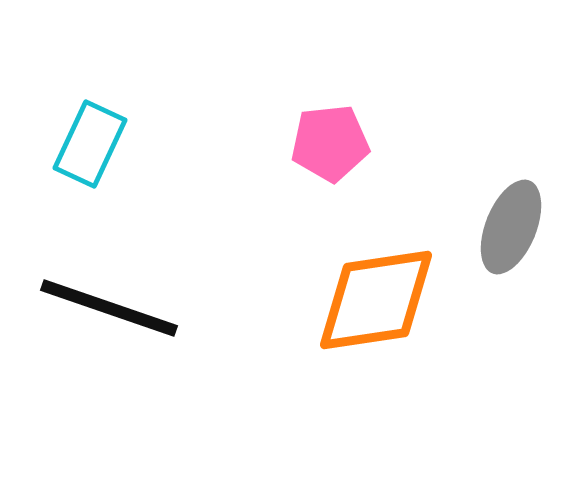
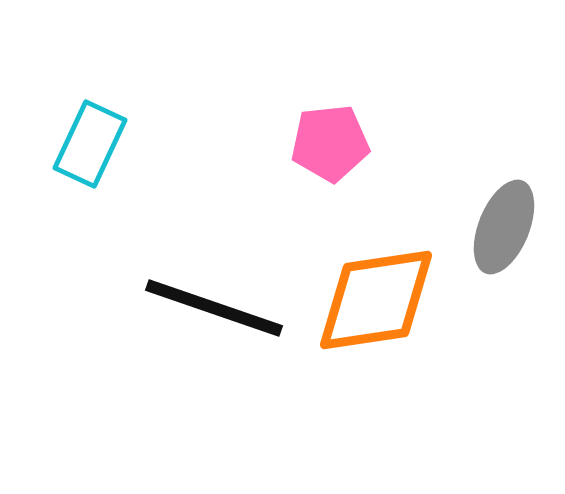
gray ellipse: moved 7 px left
black line: moved 105 px right
